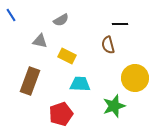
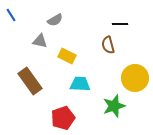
gray semicircle: moved 6 px left
brown rectangle: rotated 56 degrees counterclockwise
red pentagon: moved 2 px right, 4 px down
